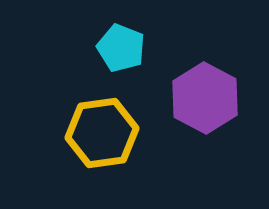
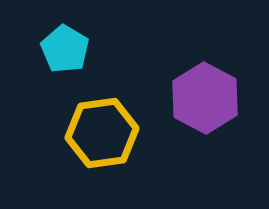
cyan pentagon: moved 56 px left, 1 px down; rotated 9 degrees clockwise
